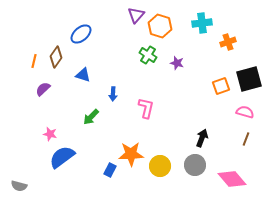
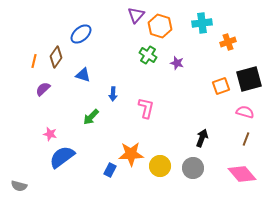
gray circle: moved 2 px left, 3 px down
pink diamond: moved 10 px right, 5 px up
